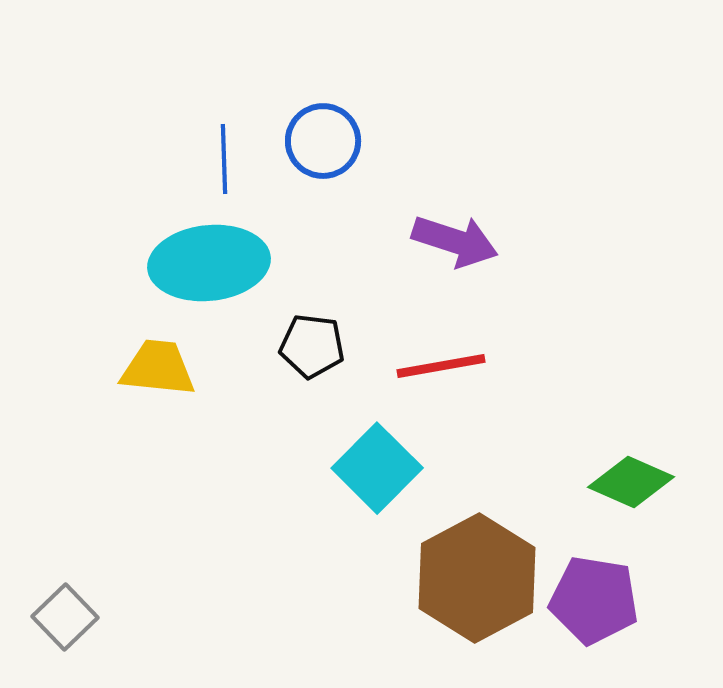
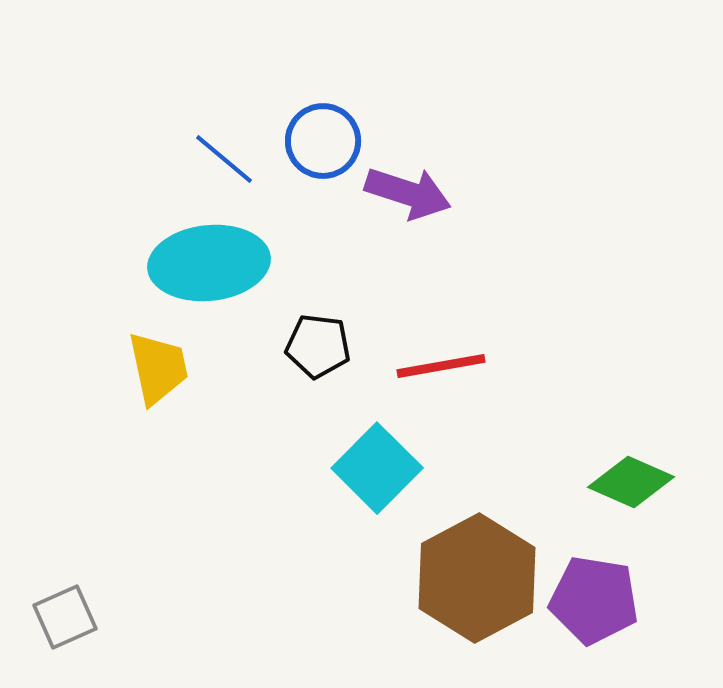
blue line: rotated 48 degrees counterclockwise
purple arrow: moved 47 px left, 48 px up
black pentagon: moved 6 px right
yellow trapezoid: rotated 72 degrees clockwise
gray square: rotated 20 degrees clockwise
